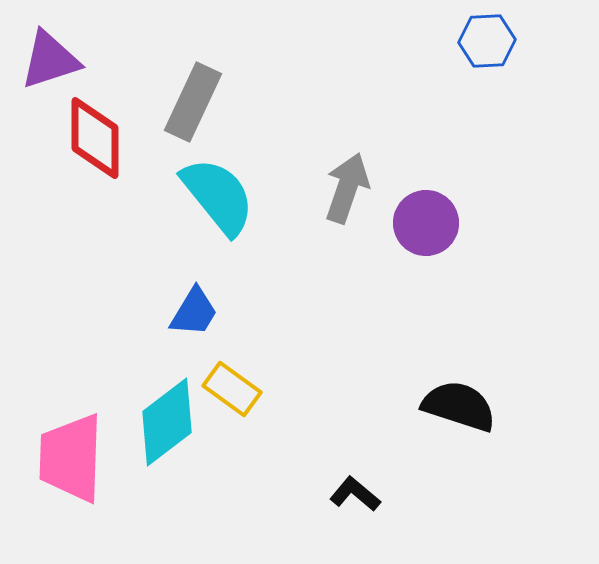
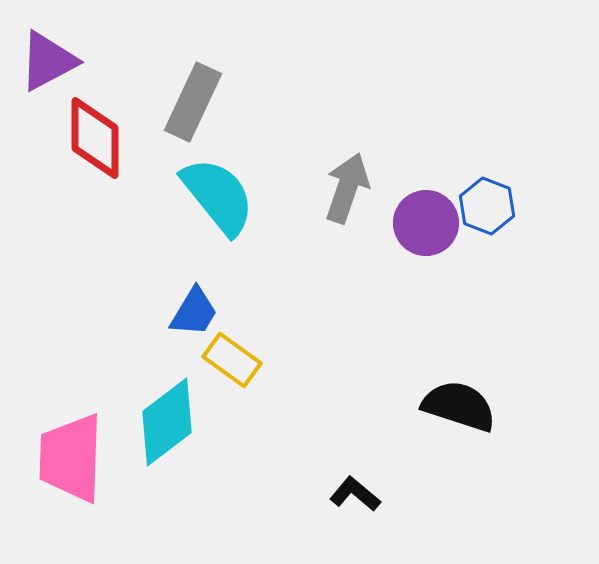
blue hexagon: moved 165 px down; rotated 24 degrees clockwise
purple triangle: moved 2 px left, 1 px down; rotated 10 degrees counterclockwise
yellow rectangle: moved 29 px up
